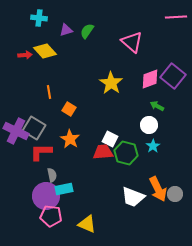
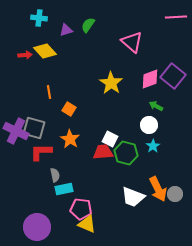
green semicircle: moved 1 px right, 6 px up
green arrow: moved 1 px left
gray square: rotated 15 degrees counterclockwise
gray semicircle: moved 3 px right
purple circle: moved 9 px left, 31 px down
pink pentagon: moved 30 px right, 7 px up
